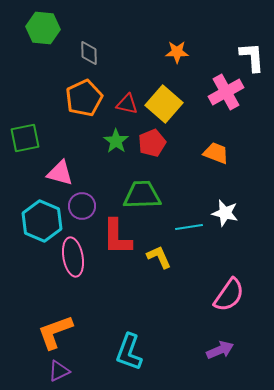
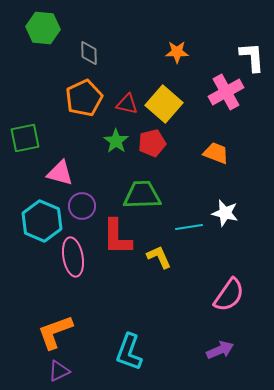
red pentagon: rotated 8 degrees clockwise
